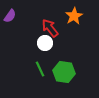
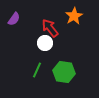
purple semicircle: moved 4 px right, 3 px down
green line: moved 3 px left, 1 px down; rotated 49 degrees clockwise
